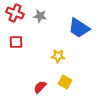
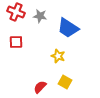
red cross: moved 1 px right, 1 px up
blue trapezoid: moved 11 px left
yellow star: rotated 16 degrees clockwise
